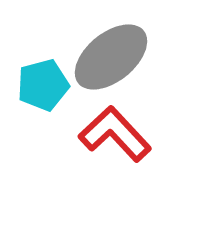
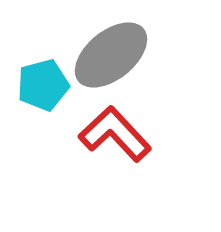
gray ellipse: moved 2 px up
